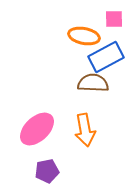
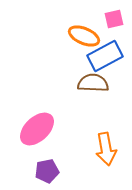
pink square: rotated 12 degrees counterclockwise
orange ellipse: rotated 12 degrees clockwise
blue rectangle: moved 1 px left, 1 px up
orange arrow: moved 21 px right, 19 px down
